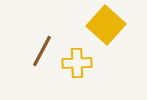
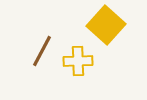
yellow cross: moved 1 px right, 2 px up
